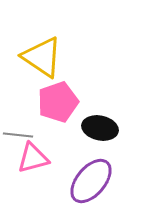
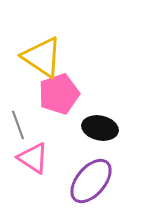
pink pentagon: moved 1 px right, 8 px up
gray line: moved 10 px up; rotated 64 degrees clockwise
pink triangle: rotated 48 degrees clockwise
